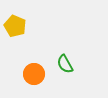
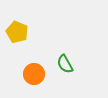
yellow pentagon: moved 2 px right, 6 px down
